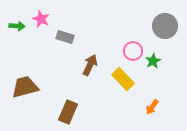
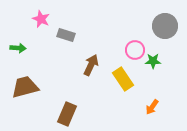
green arrow: moved 1 px right, 22 px down
gray rectangle: moved 1 px right, 2 px up
pink circle: moved 2 px right, 1 px up
green star: rotated 28 degrees clockwise
brown arrow: moved 1 px right
yellow rectangle: rotated 10 degrees clockwise
brown rectangle: moved 1 px left, 2 px down
